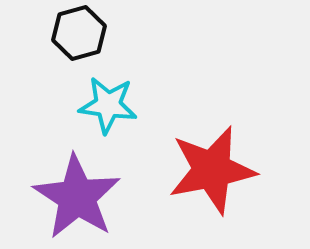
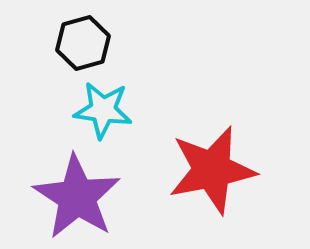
black hexagon: moved 4 px right, 10 px down
cyan star: moved 5 px left, 5 px down
